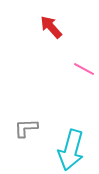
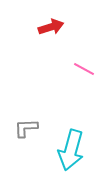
red arrow: rotated 115 degrees clockwise
